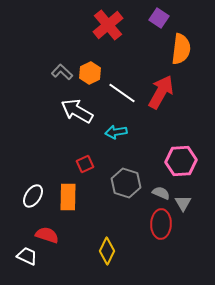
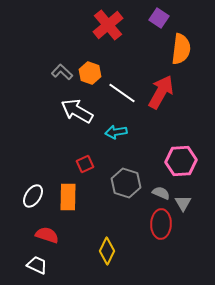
orange hexagon: rotated 15 degrees counterclockwise
white trapezoid: moved 10 px right, 9 px down
